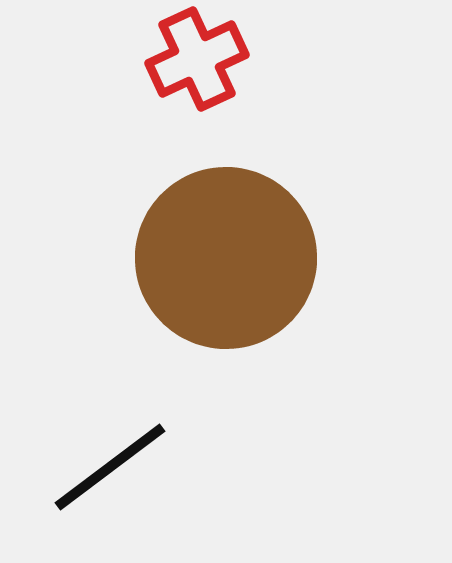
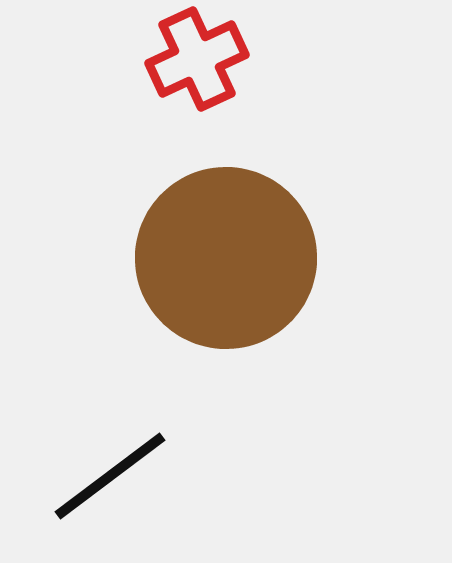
black line: moved 9 px down
